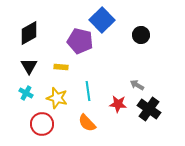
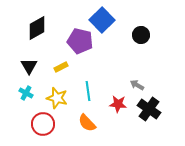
black diamond: moved 8 px right, 5 px up
yellow rectangle: rotated 32 degrees counterclockwise
red circle: moved 1 px right
